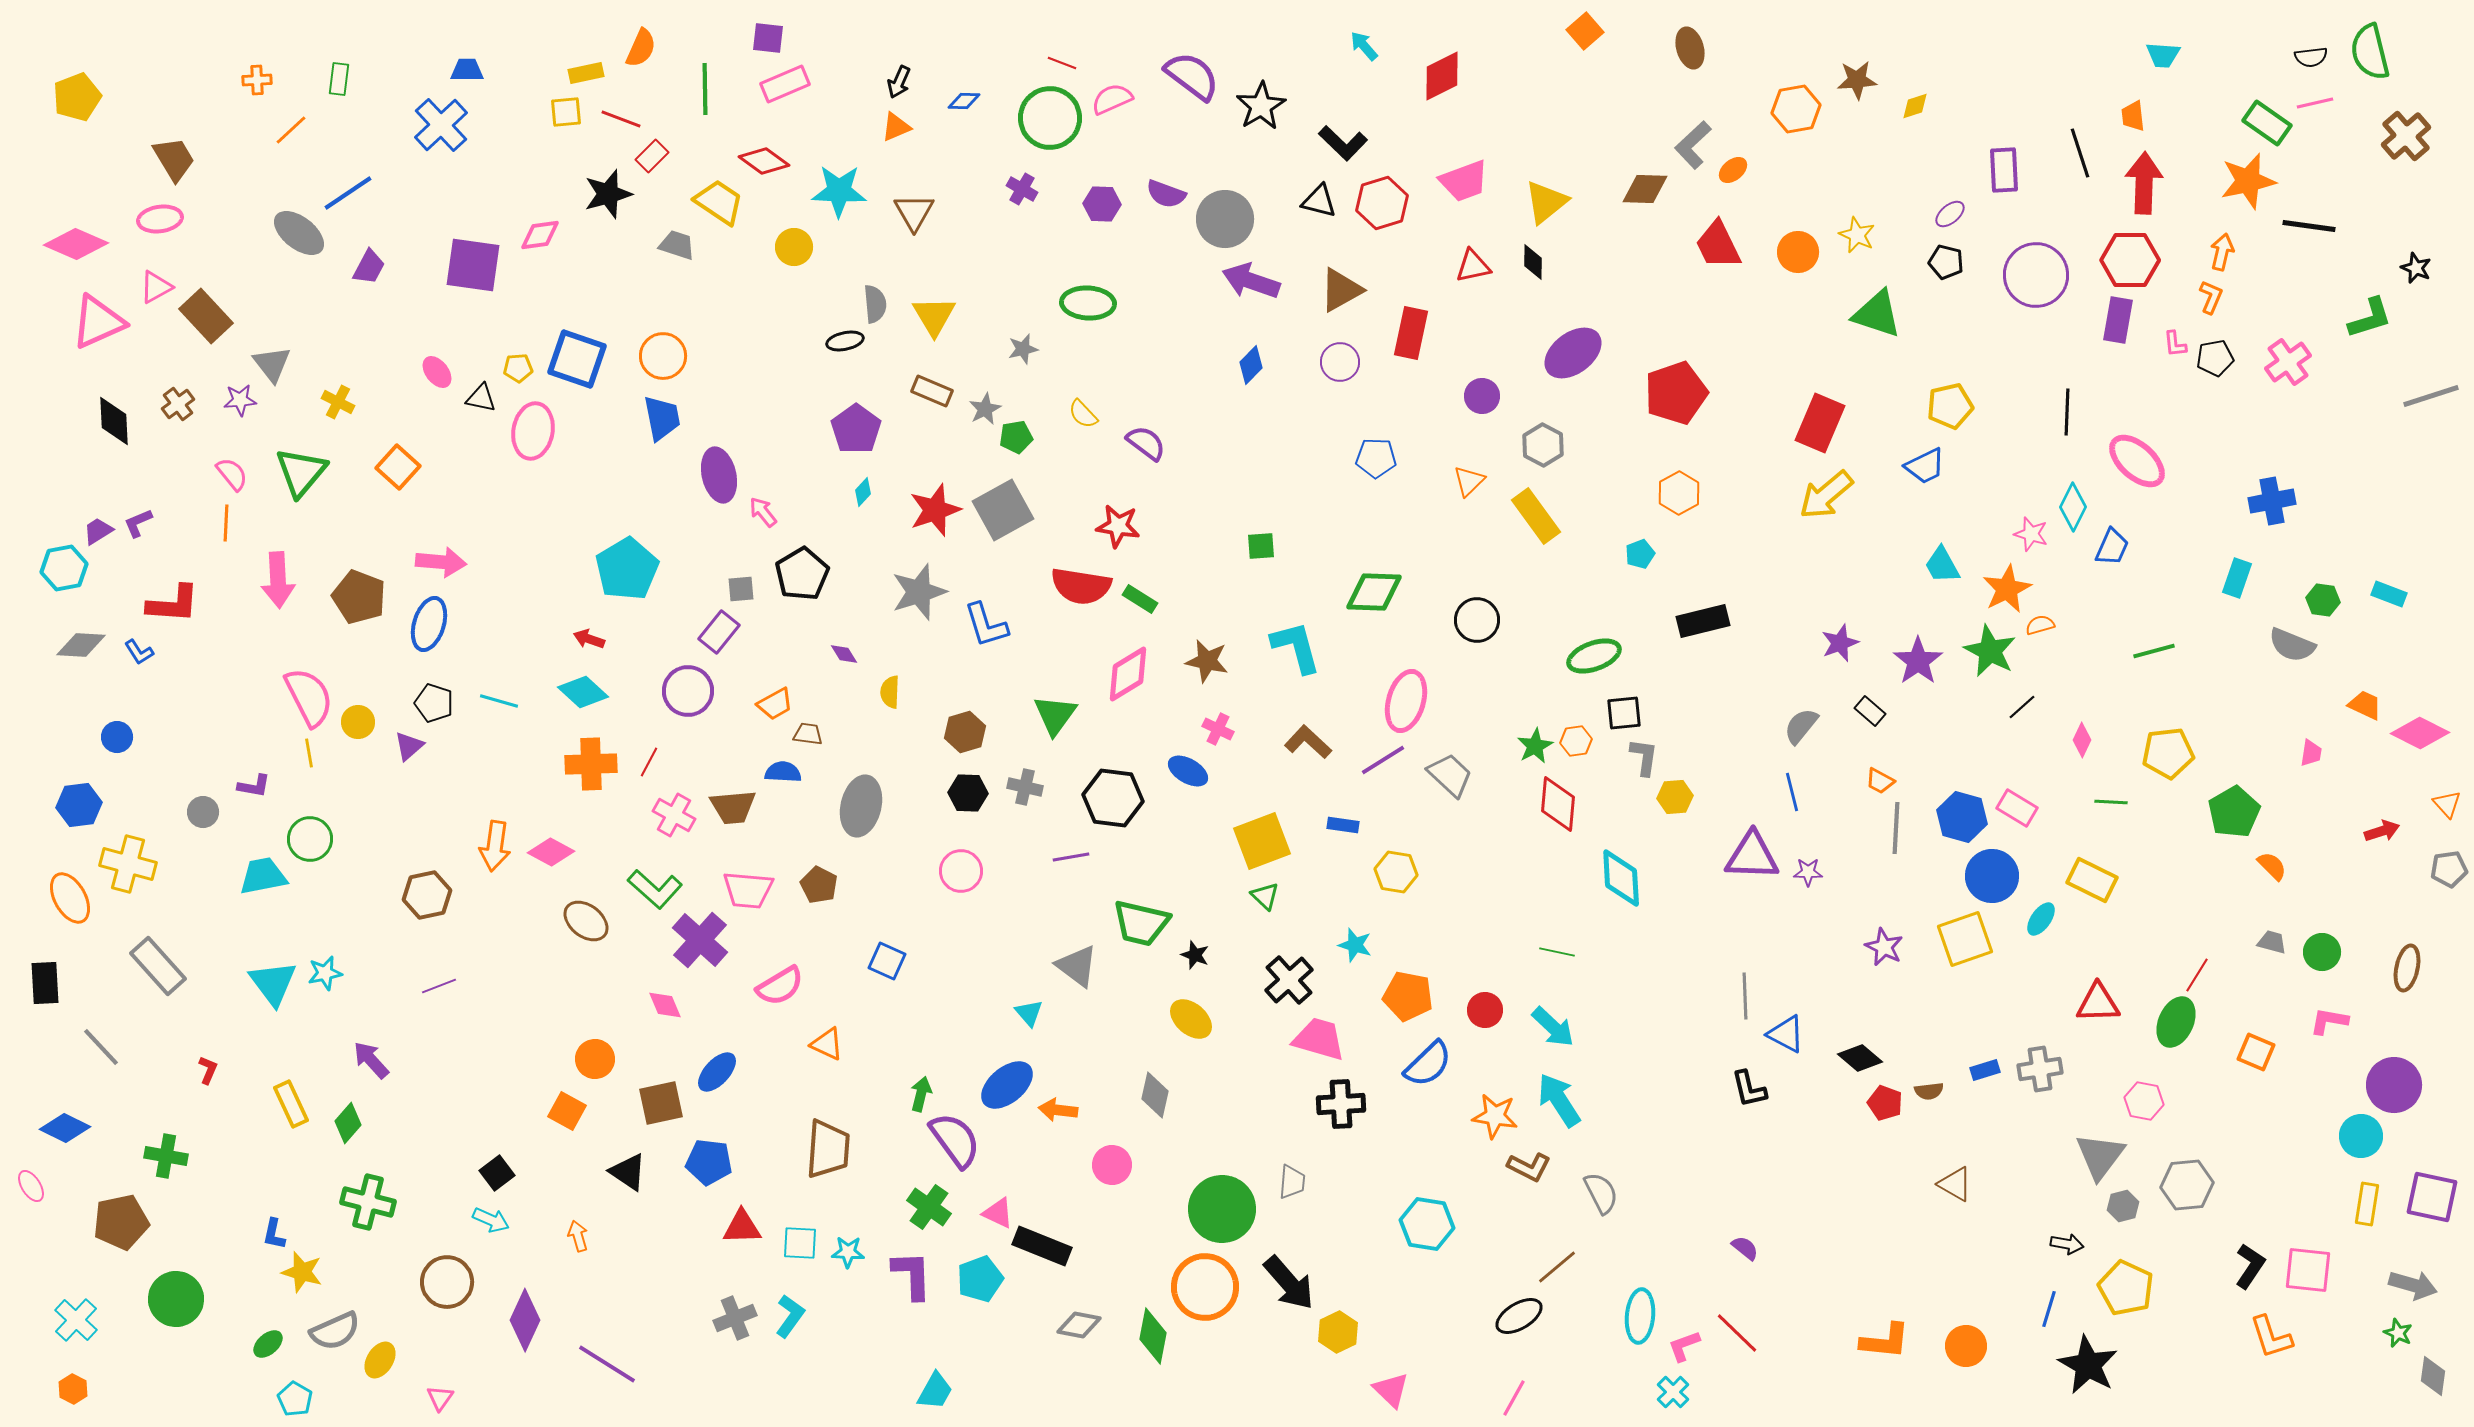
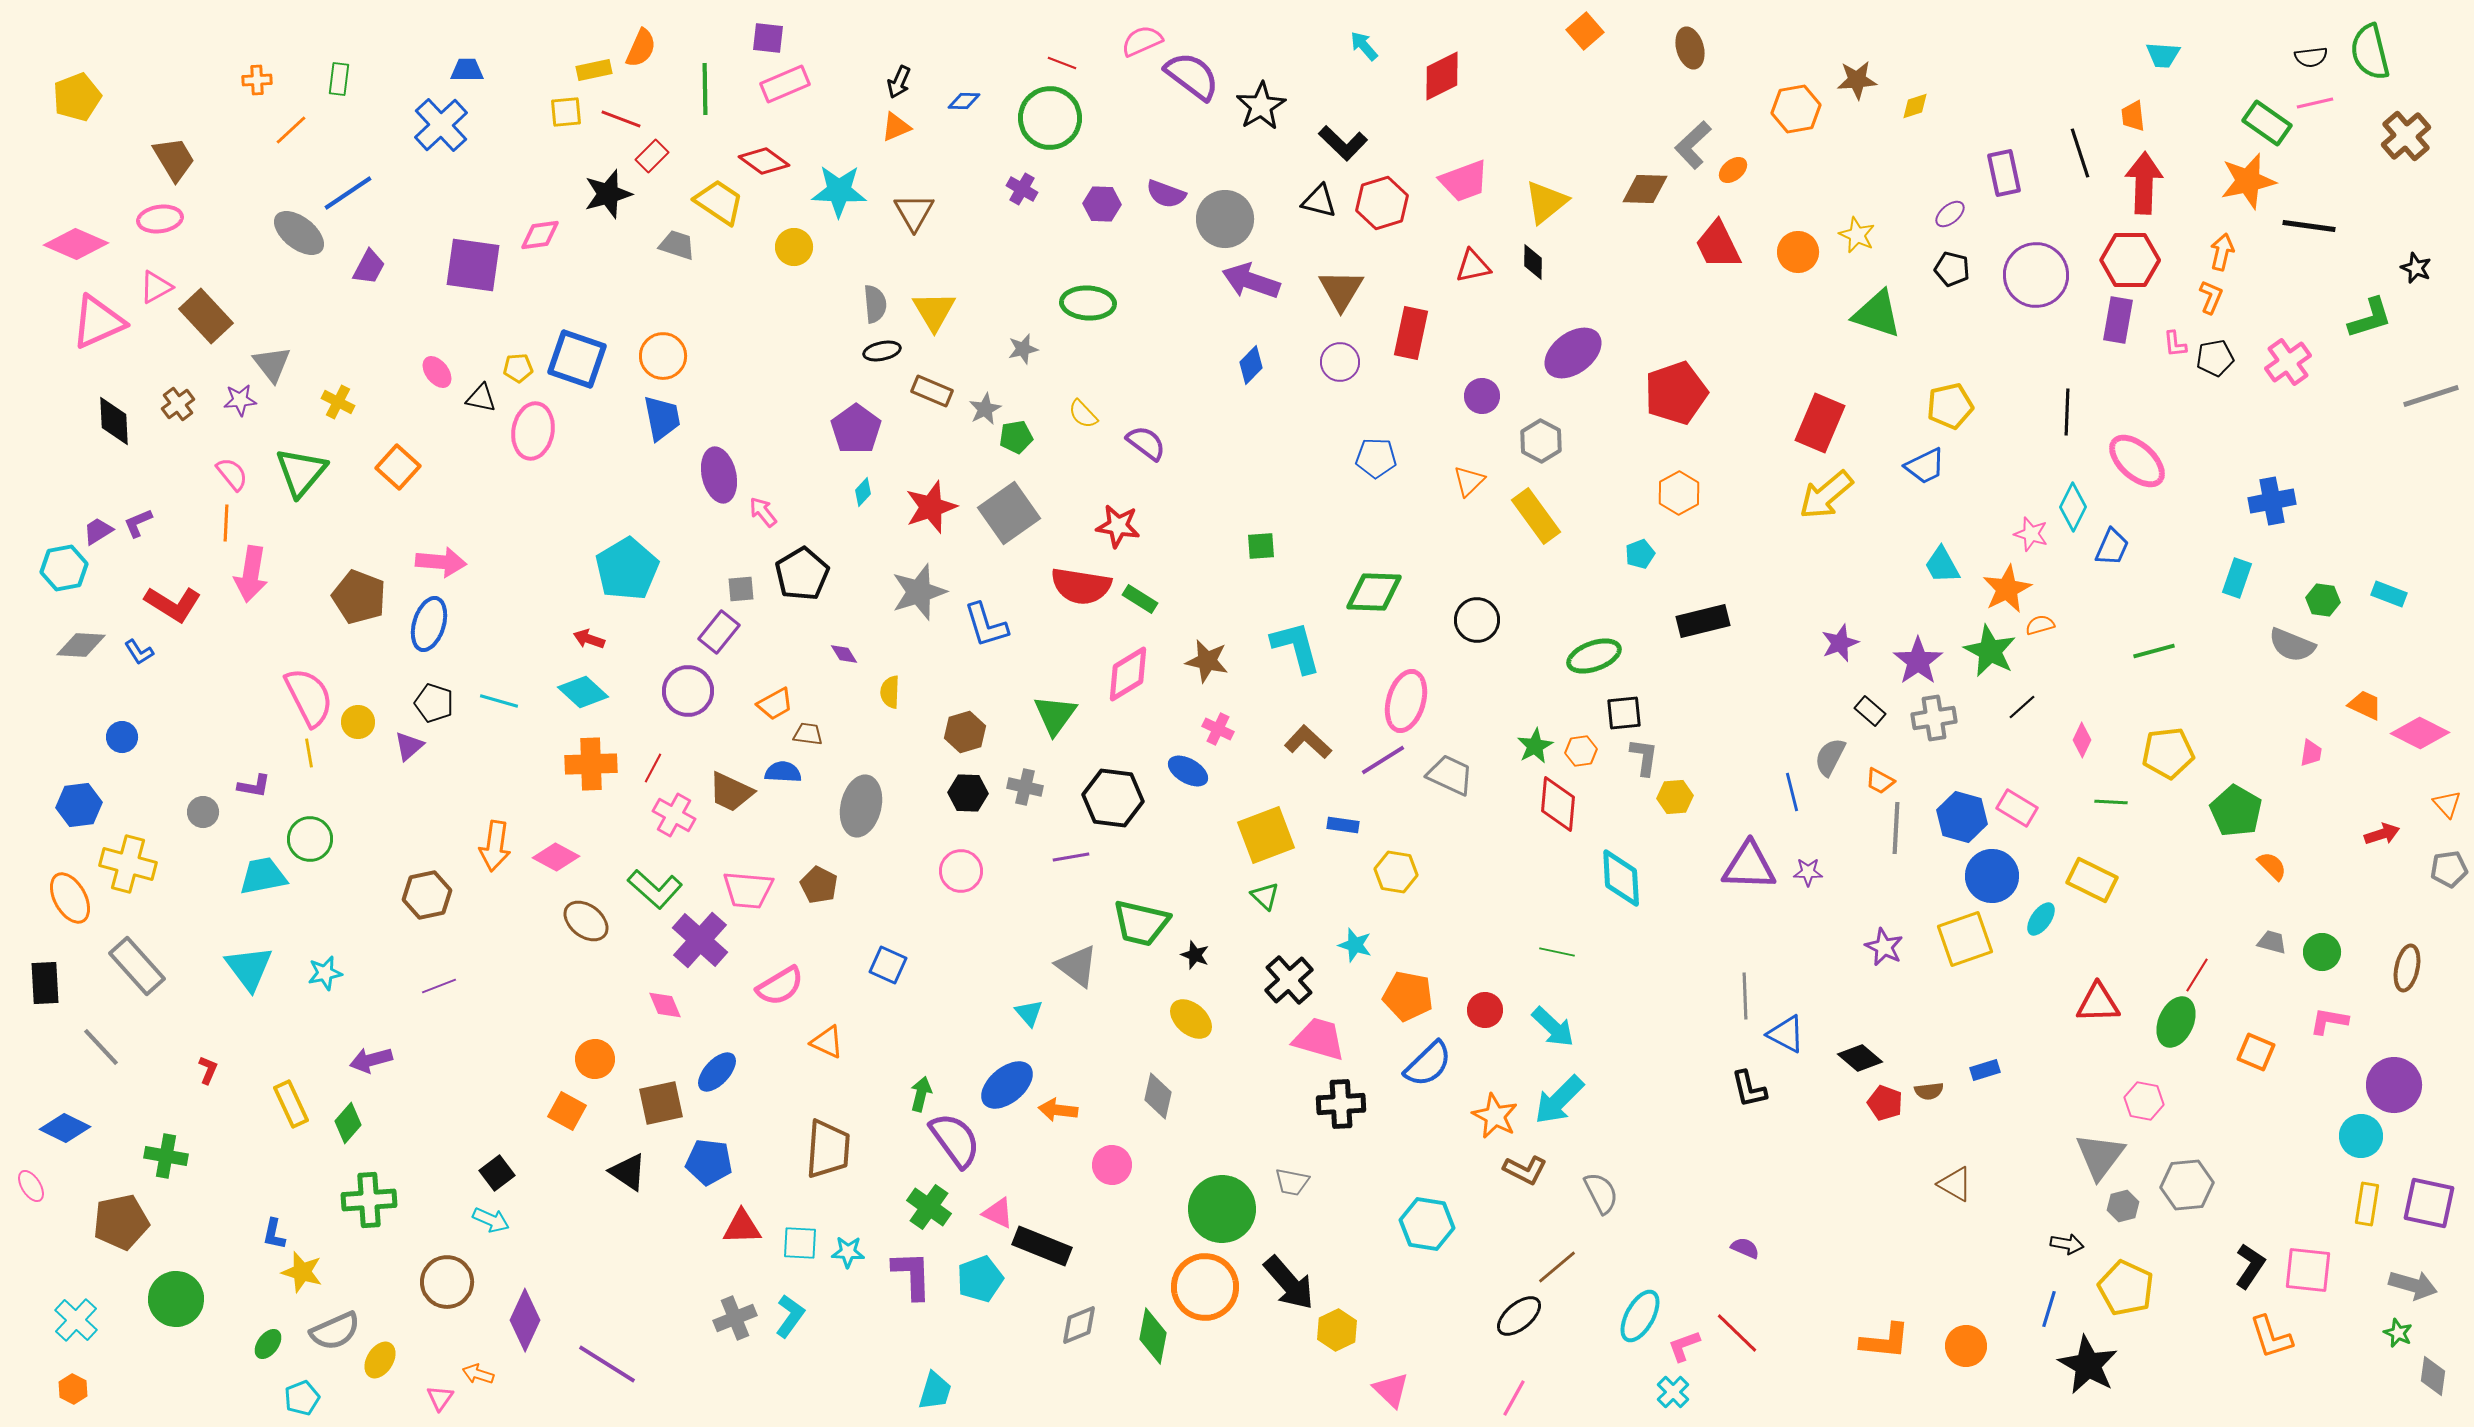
yellow rectangle at (586, 73): moved 8 px right, 3 px up
pink semicircle at (1112, 99): moved 30 px right, 58 px up
purple rectangle at (2004, 170): moved 3 px down; rotated 9 degrees counterclockwise
black pentagon at (1946, 262): moved 6 px right, 7 px down
brown triangle at (1341, 290): rotated 30 degrees counterclockwise
yellow triangle at (934, 316): moved 5 px up
black ellipse at (845, 341): moved 37 px right, 10 px down
gray hexagon at (1543, 445): moved 2 px left, 4 px up
red star at (935, 510): moved 4 px left, 3 px up
gray square at (1003, 510): moved 6 px right, 3 px down; rotated 6 degrees counterclockwise
pink arrow at (278, 580): moved 27 px left, 6 px up; rotated 12 degrees clockwise
red L-shape at (173, 604): rotated 28 degrees clockwise
gray semicircle at (1801, 726): moved 29 px right, 31 px down; rotated 12 degrees counterclockwise
blue circle at (117, 737): moved 5 px right
orange hexagon at (1576, 741): moved 5 px right, 10 px down
red line at (649, 762): moved 4 px right, 6 px down
gray trapezoid at (1450, 775): rotated 18 degrees counterclockwise
brown trapezoid at (733, 807): moved 2 px left, 15 px up; rotated 30 degrees clockwise
green pentagon at (2234, 812): moved 2 px right, 1 px up; rotated 12 degrees counterclockwise
red arrow at (2382, 831): moved 3 px down
yellow square at (1262, 841): moved 4 px right, 6 px up
pink diamond at (551, 852): moved 5 px right, 5 px down
purple triangle at (1752, 856): moved 3 px left, 10 px down
blue square at (887, 961): moved 1 px right, 4 px down
gray rectangle at (158, 966): moved 21 px left
cyan triangle at (273, 983): moved 24 px left, 15 px up
orange triangle at (827, 1044): moved 2 px up
purple arrow at (371, 1060): rotated 63 degrees counterclockwise
gray cross at (2040, 1069): moved 106 px left, 351 px up
gray diamond at (1155, 1095): moved 3 px right, 1 px down
cyan arrow at (1559, 1100): rotated 102 degrees counterclockwise
orange star at (1495, 1116): rotated 18 degrees clockwise
brown L-shape at (1529, 1167): moved 4 px left, 3 px down
gray trapezoid at (1292, 1182): rotated 96 degrees clockwise
purple square at (2432, 1197): moved 3 px left, 6 px down
green cross at (368, 1202): moved 1 px right, 2 px up; rotated 18 degrees counterclockwise
orange arrow at (578, 1236): moved 100 px left, 138 px down; rotated 56 degrees counterclockwise
purple semicircle at (1745, 1248): rotated 16 degrees counterclockwise
black ellipse at (1519, 1316): rotated 9 degrees counterclockwise
cyan ellipse at (1640, 1316): rotated 24 degrees clockwise
gray diamond at (1079, 1325): rotated 33 degrees counterclockwise
yellow hexagon at (1338, 1332): moved 1 px left, 2 px up
green ellipse at (268, 1344): rotated 12 degrees counterclockwise
cyan trapezoid at (935, 1391): rotated 12 degrees counterclockwise
cyan pentagon at (295, 1399): moved 7 px right, 1 px up; rotated 20 degrees clockwise
